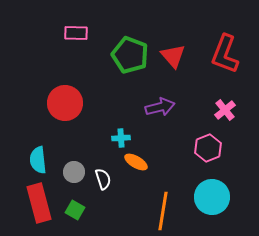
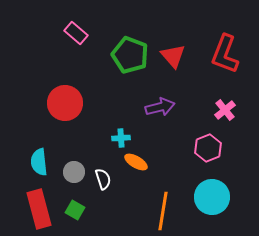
pink rectangle: rotated 40 degrees clockwise
cyan semicircle: moved 1 px right, 2 px down
red rectangle: moved 6 px down
